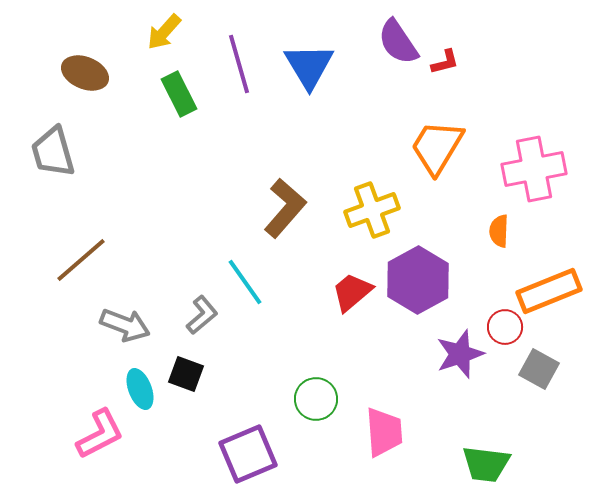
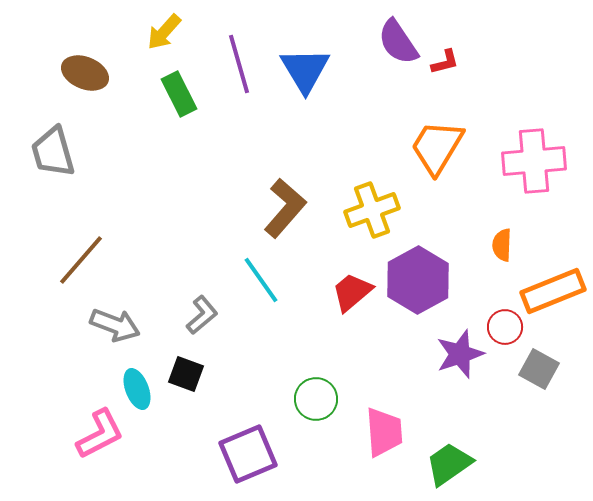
blue triangle: moved 4 px left, 4 px down
pink cross: moved 8 px up; rotated 6 degrees clockwise
orange semicircle: moved 3 px right, 14 px down
brown line: rotated 8 degrees counterclockwise
cyan line: moved 16 px right, 2 px up
orange rectangle: moved 4 px right
gray arrow: moved 10 px left
cyan ellipse: moved 3 px left
green trapezoid: moved 37 px left; rotated 138 degrees clockwise
